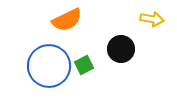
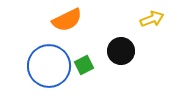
yellow arrow: rotated 30 degrees counterclockwise
black circle: moved 2 px down
